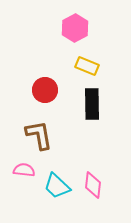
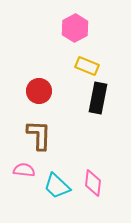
red circle: moved 6 px left, 1 px down
black rectangle: moved 6 px right, 6 px up; rotated 12 degrees clockwise
brown L-shape: rotated 12 degrees clockwise
pink diamond: moved 2 px up
